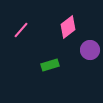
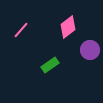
green rectangle: rotated 18 degrees counterclockwise
